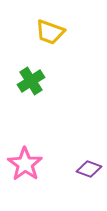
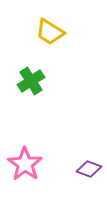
yellow trapezoid: rotated 12 degrees clockwise
